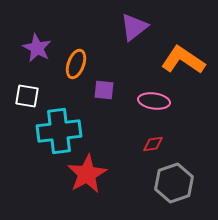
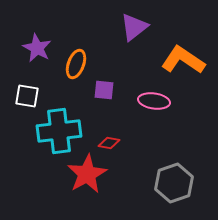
red diamond: moved 44 px left, 1 px up; rotated 20 degrees clockwise
